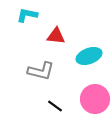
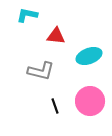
pink circle: moved 5 px left, 2 px down
black line: rotated 35 degrees clockwise
